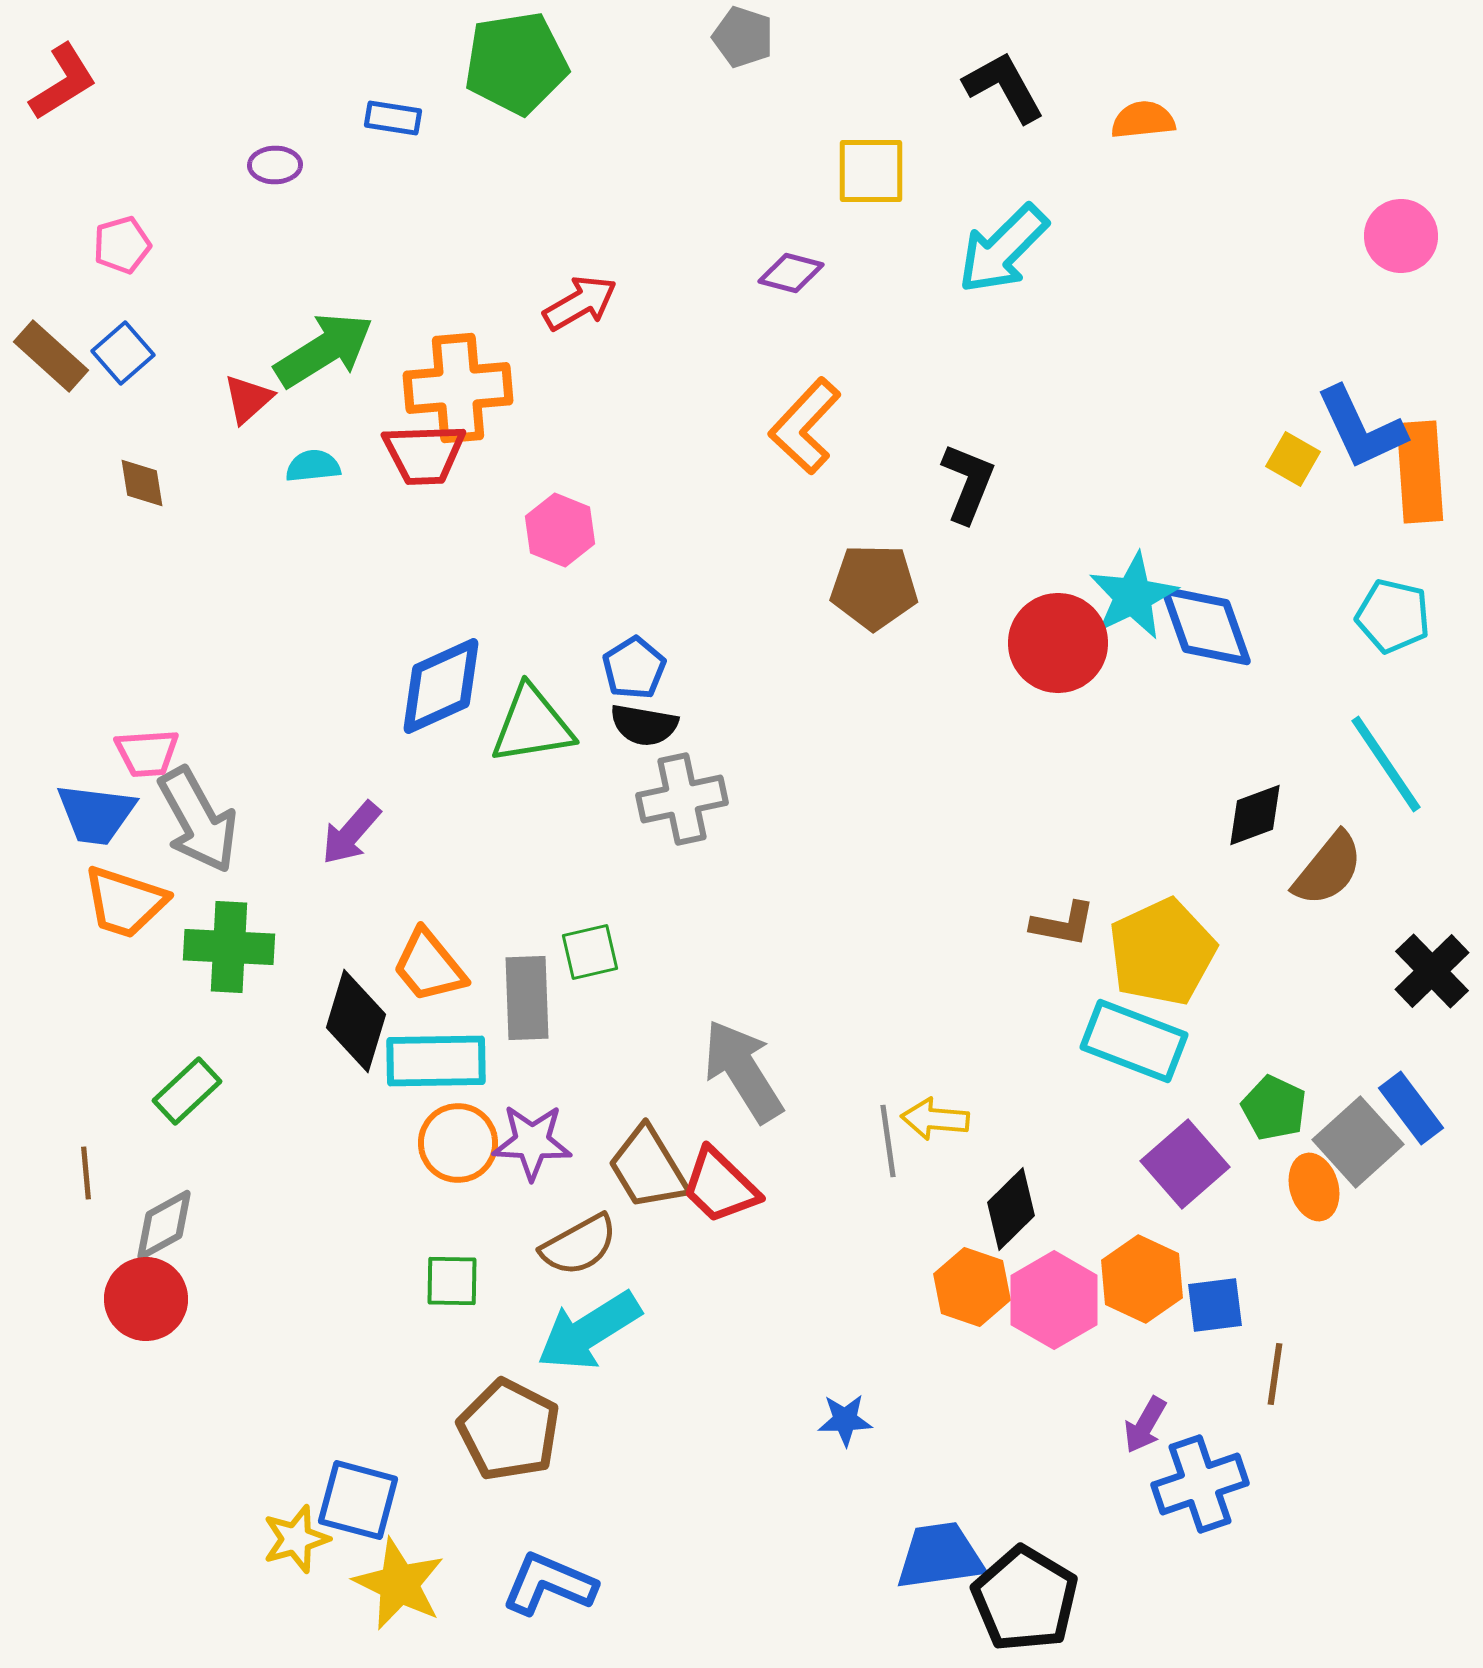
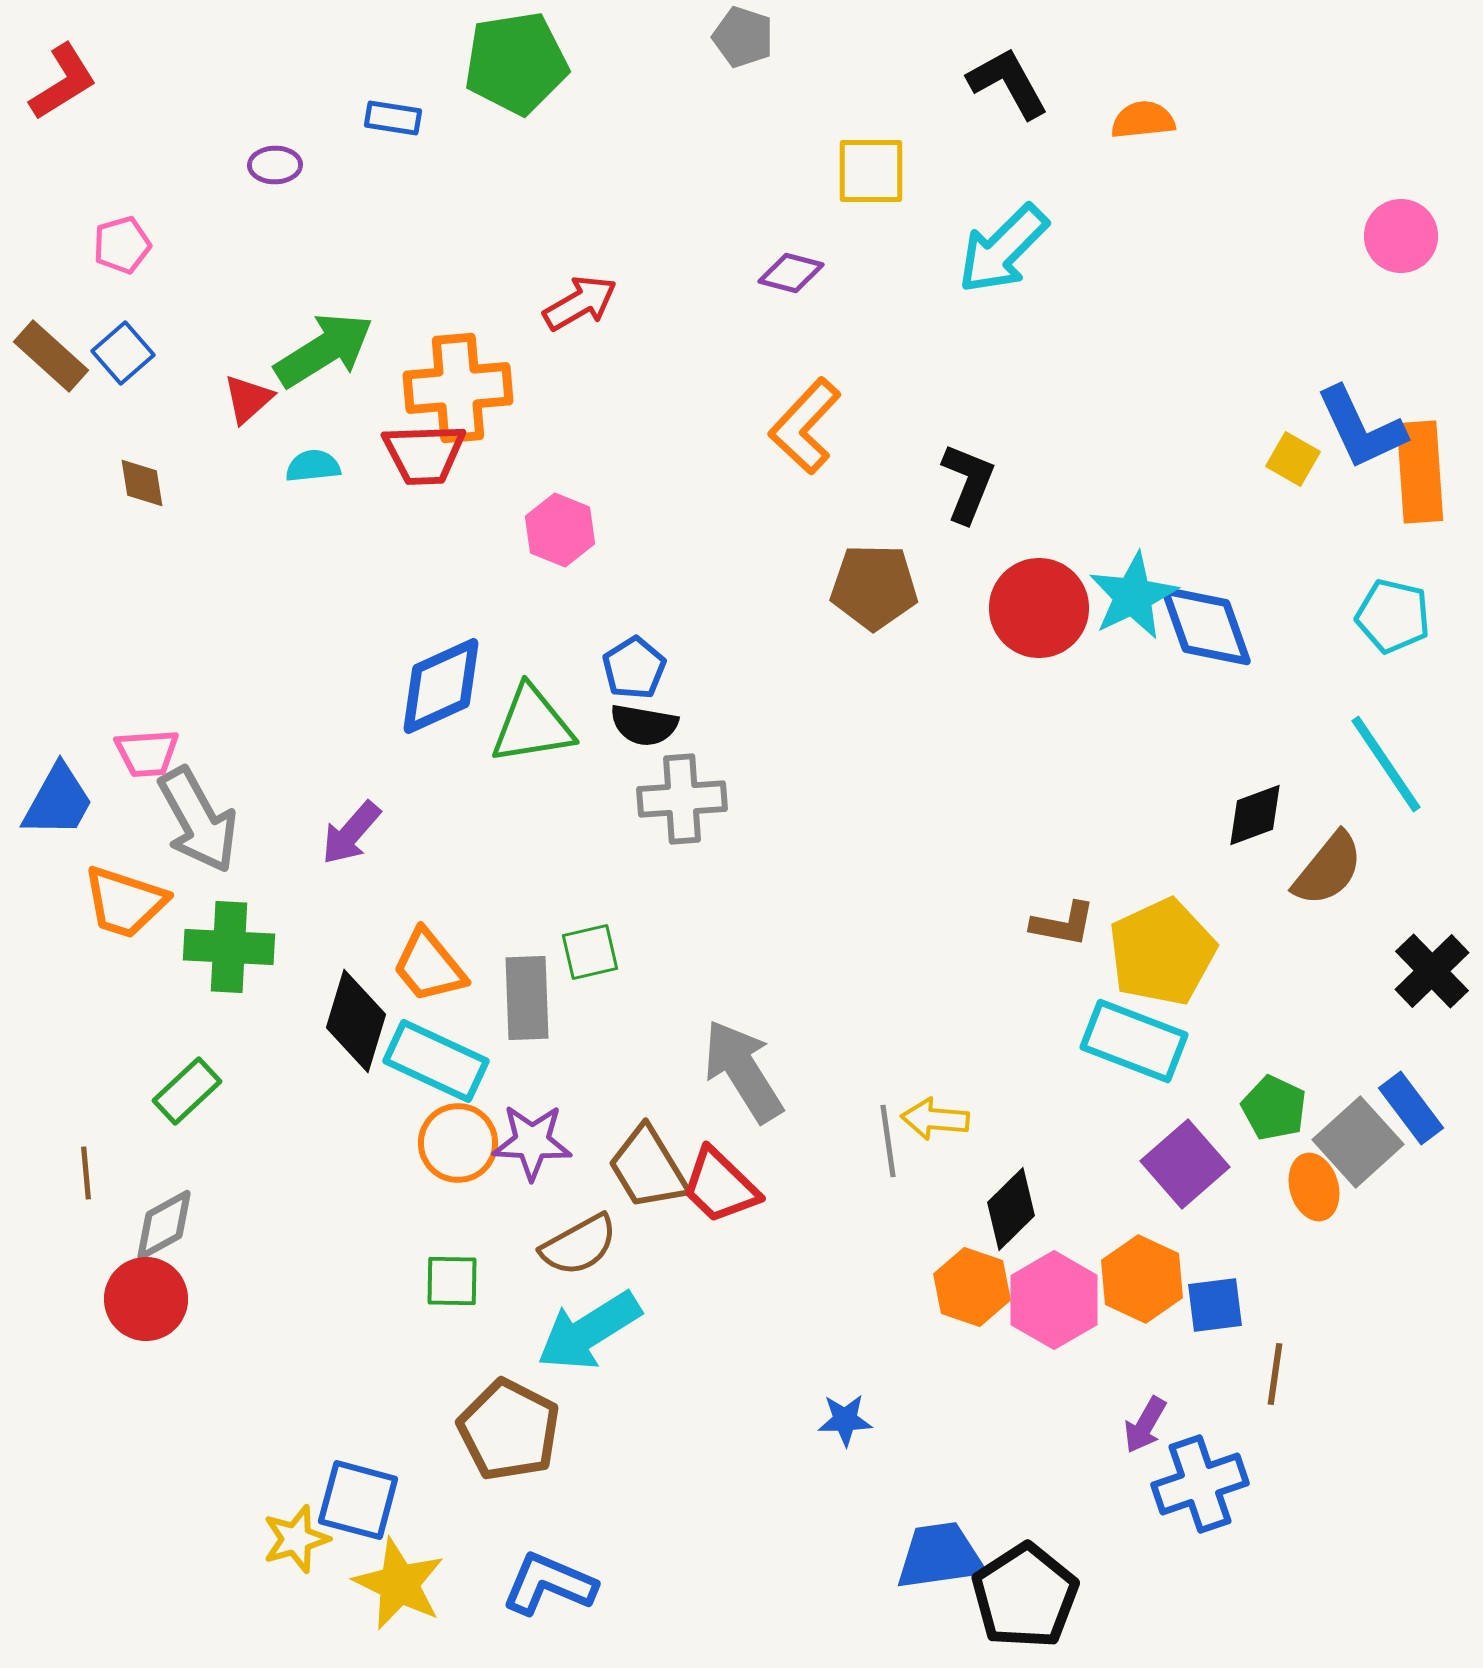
black L-shape at (1004, 87): moved 4 px right, 4 px up
red circle at (1058, 643): moved 19 px left, 35 px up
gray cross at (682, 799): rotated 8 degrees clockwise
blue trapezoid at (96, 814): moved 38 px left, 13 px up; rotated 68 degrees counterclockwise
cyan rectangle at (436, 1061): rotated 26 degrees clockwise
black pentagon at (1025, 1599): moved 3 px up; rotated 8 degrees clockwise
